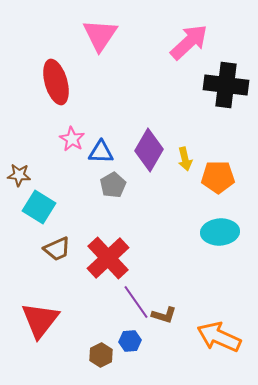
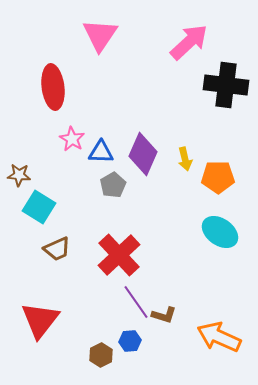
red ellipse: moved 3 px left, 5 px down; rotated 9 degrees clockwise
purple diamond: moved 6 px left, 4 px down; rotated 6 degrees counterclockwise
cyan ellipse: rotated 39 degrees clockwise
red cross: moved 11 px right, 3 px up
